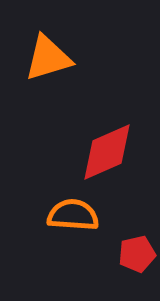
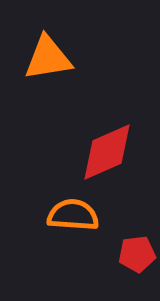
orange triangle: rotated 8 degrees clockwise
red pentagon: rotated 6 degrees clockwise
